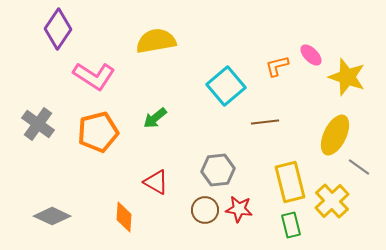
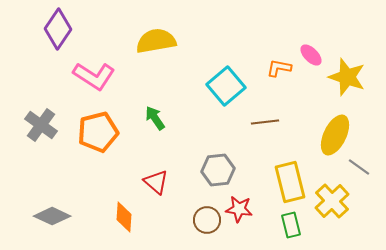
orange L-shape: moved 2 px right, 2 px down; rotated 25 degrees clockwise
green arrow: rotated 95 degrees clockwise
gray cross: moved 3 px right, 1 px down
red triangle: rotated 12 degrees clockwise
brown circle: moved 2 px right, 10 px down
